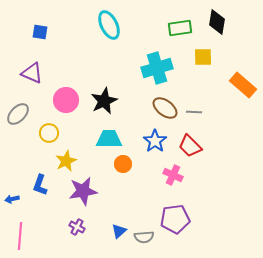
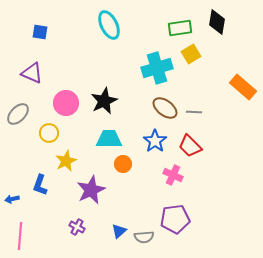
yellow square: moved 12 px left, 3 px up; rotated 30 degrees counterclockwise
orange rectangle: moved 2 px down
pink circle: moved 3 px down
purple star: moved 8 px right, 1 px up; rotated 16 degrees counterclockwise
